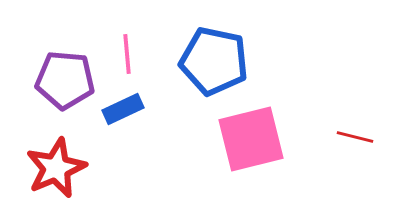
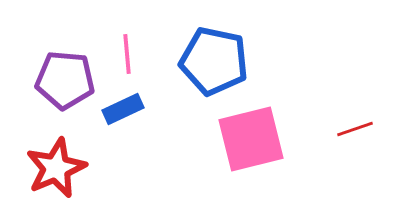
red line: moved 8 px up; rotated 33 degrees counterclockwise
